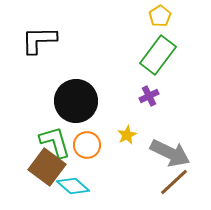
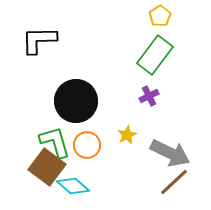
green rectangle: moved 3 px left
